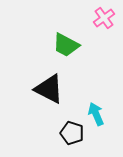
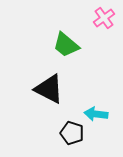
green trapezoid: rotated 12 degrees clockwise
cyan arrow: rotated 60 degrees counterclockwise
